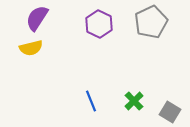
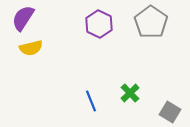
purple semicircle: moved 14 px left
gray pentagon: rotated 12 degrees counterclockwise
green cross: moved 4 px left, 8 px up
